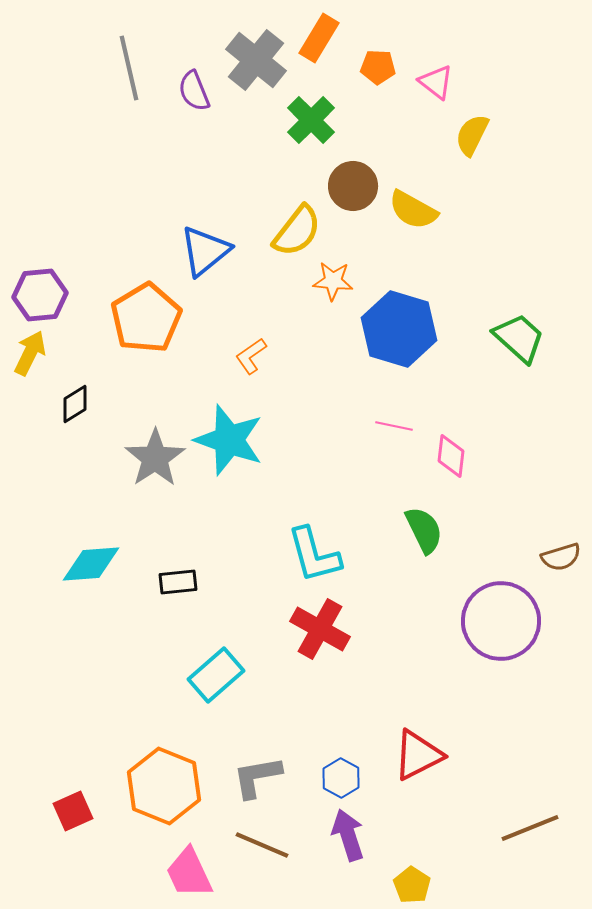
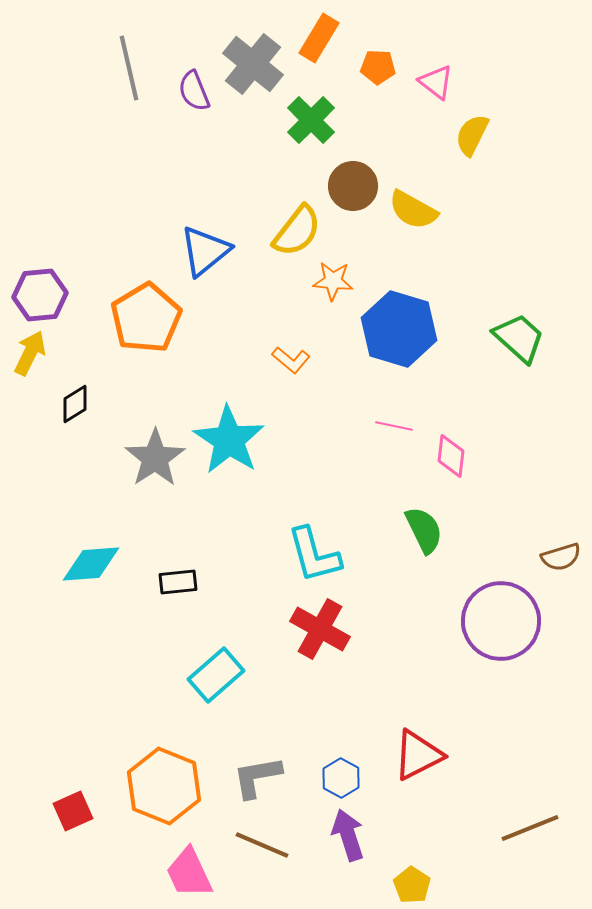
gray cross at (256, 60): moved 3 px left, 4 px down
orange L-shape at (251, 356): moved 40 px right, 4 px down; rotated 105 degrees counterclockwise
cyan star at (229, 440): rotated 14 degrees clockwise
